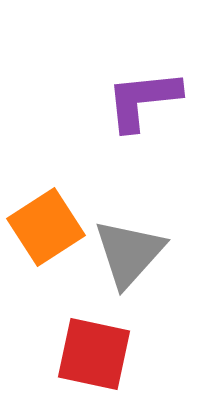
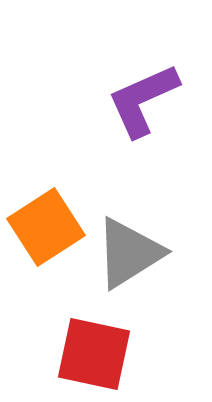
purple L-shape: rotated 18 degrees counterclockwise
gray triangle: rotated 16 degrees clockwise
